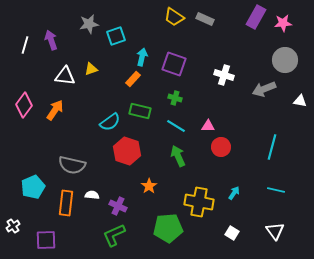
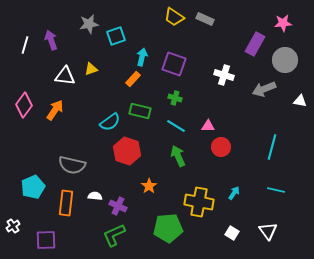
purple rectangle at (256, 17): moved 1 px left, 27 px down
white semicircle at (92, 195): moved 3 px right, 1 px down
white triangle at (275, 231): moved 7 px left
